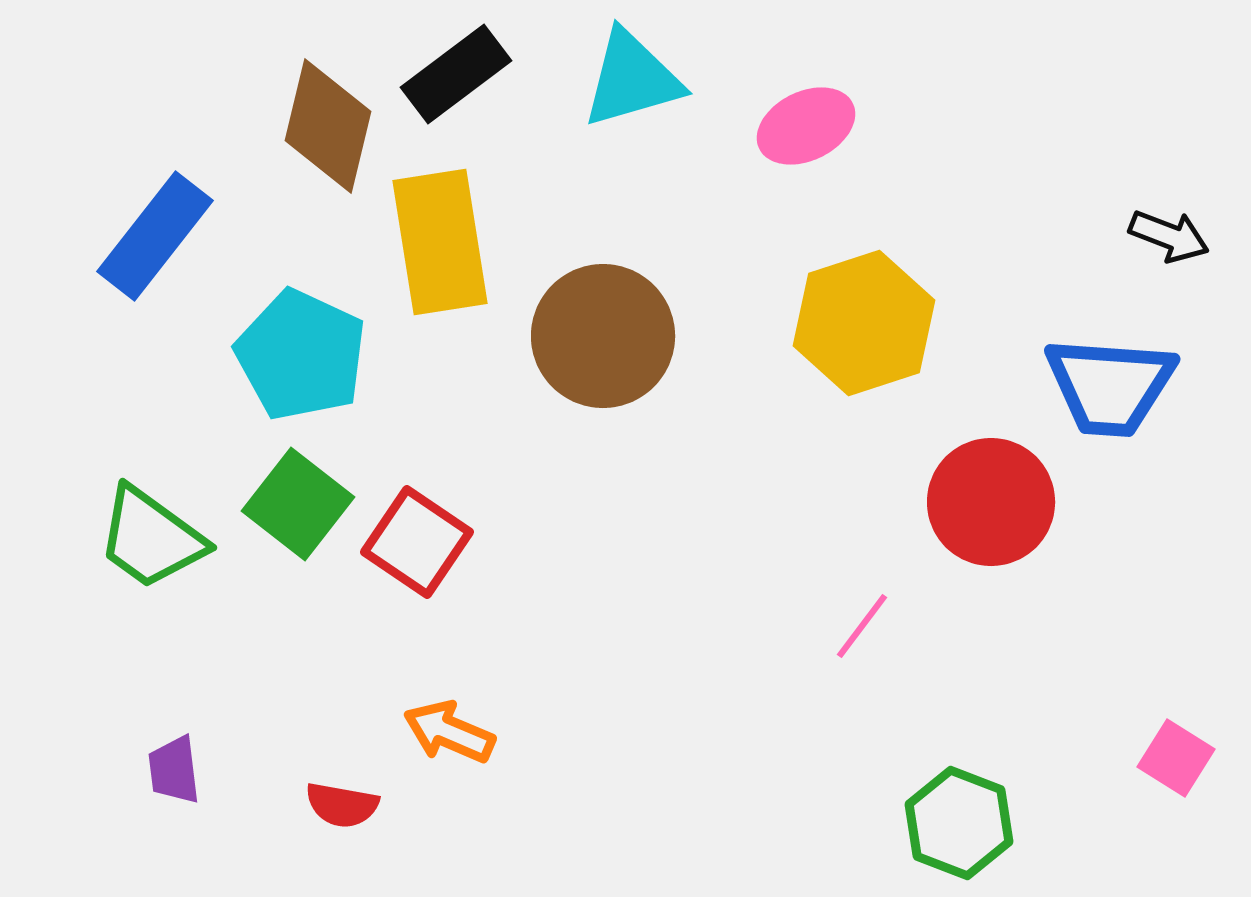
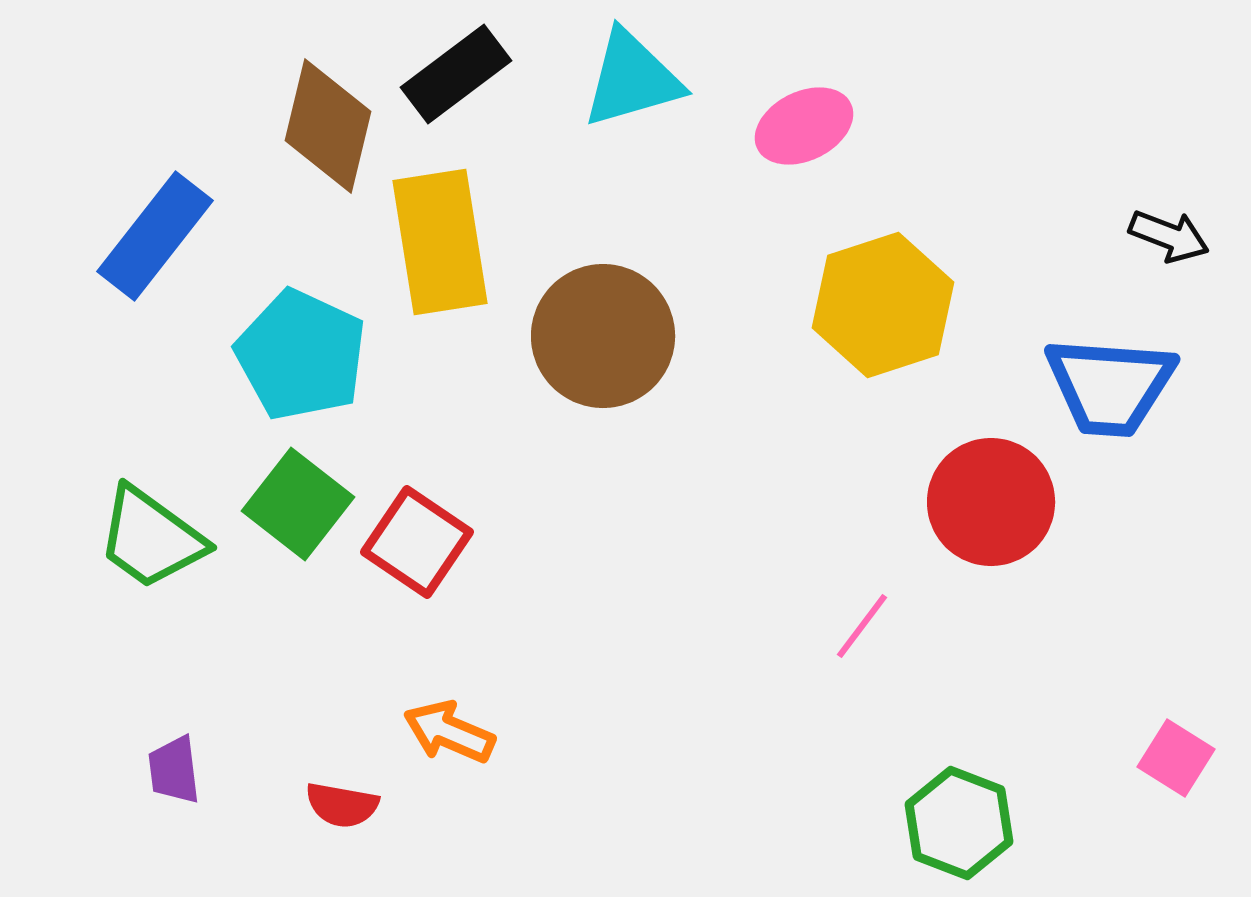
pink ellipse: moved 2 px left
yellow hexagon: moved 19 px right, 18 px up
